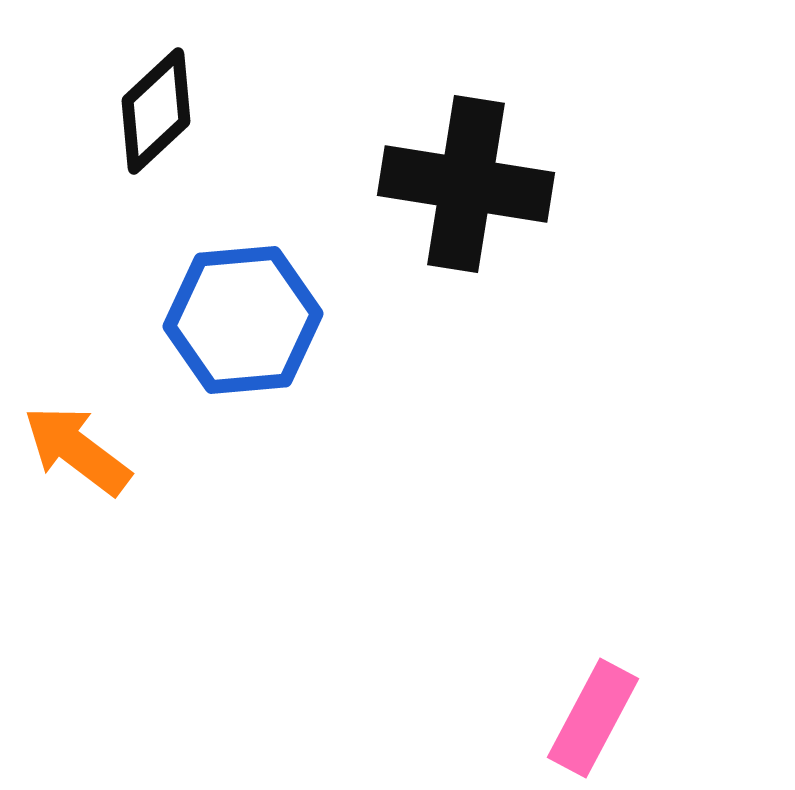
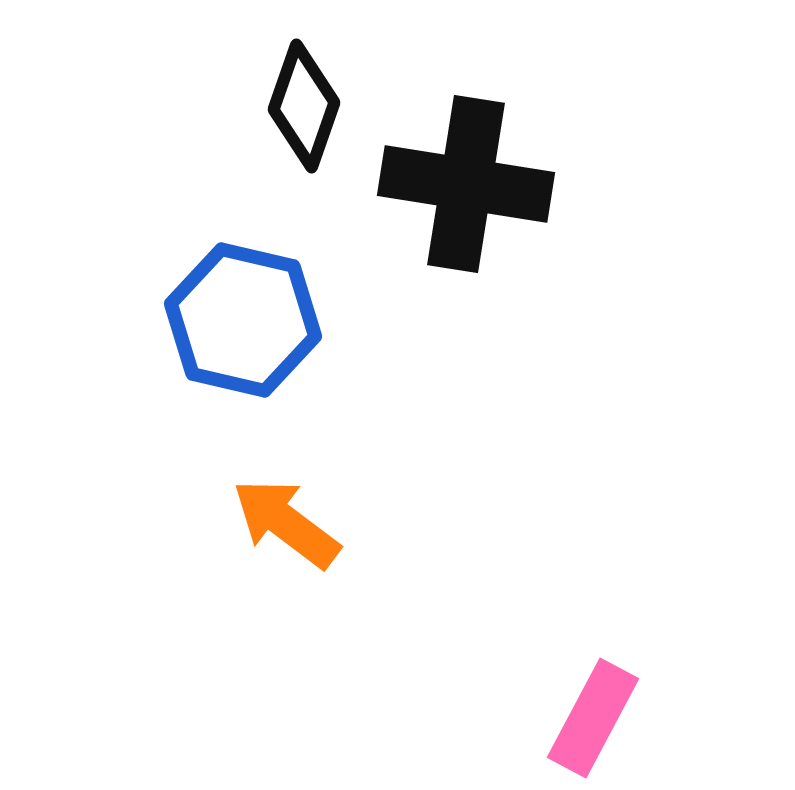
black diamond: moved 148 px right, 5 px up; rotated 28 degrees counterclockwise
blue hexagon: rotated 18 degrees clockwise
orange arrow: moved 209 px right, 73 px down
